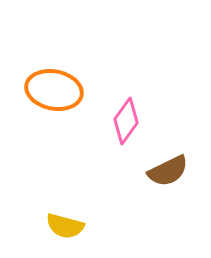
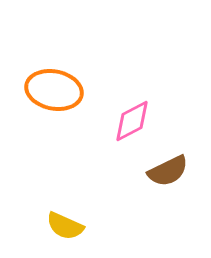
pink diamond: moved 6 px right; rotated 27 degrees clockwise
yellow semicircle: rotated 9 degrees clockwise
